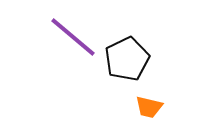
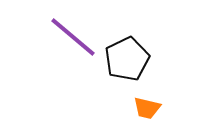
orange trapezoid: moved 2 px left, 1 px down
